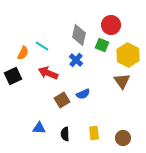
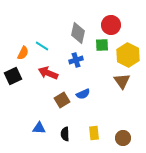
gray diamond: moved 1 px left, 2 px up
green square: rotated 24 degrees counterclockwise
blue cross: rotated 32 degrees clockwise
